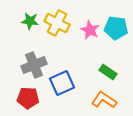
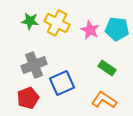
cyan pentagon: moved 1 px right, 1 px down
green rectangle: moved 1 px left, 4 px up
red pentagon: rotated 25 degrees counterclockwise
